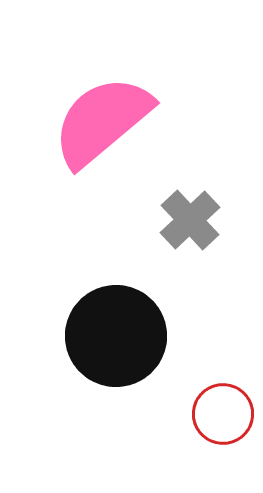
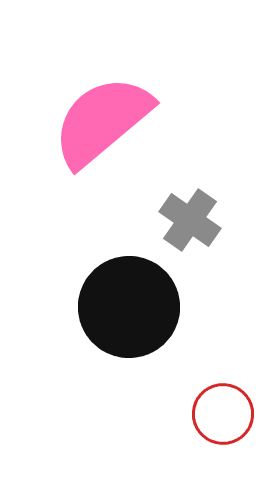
gray cross: rotated 12 degrees counterclockwise
black circle: moved 13 px right, 29 px up
